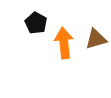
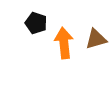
black pentagon: rotated 10 degrees counterclockwise
